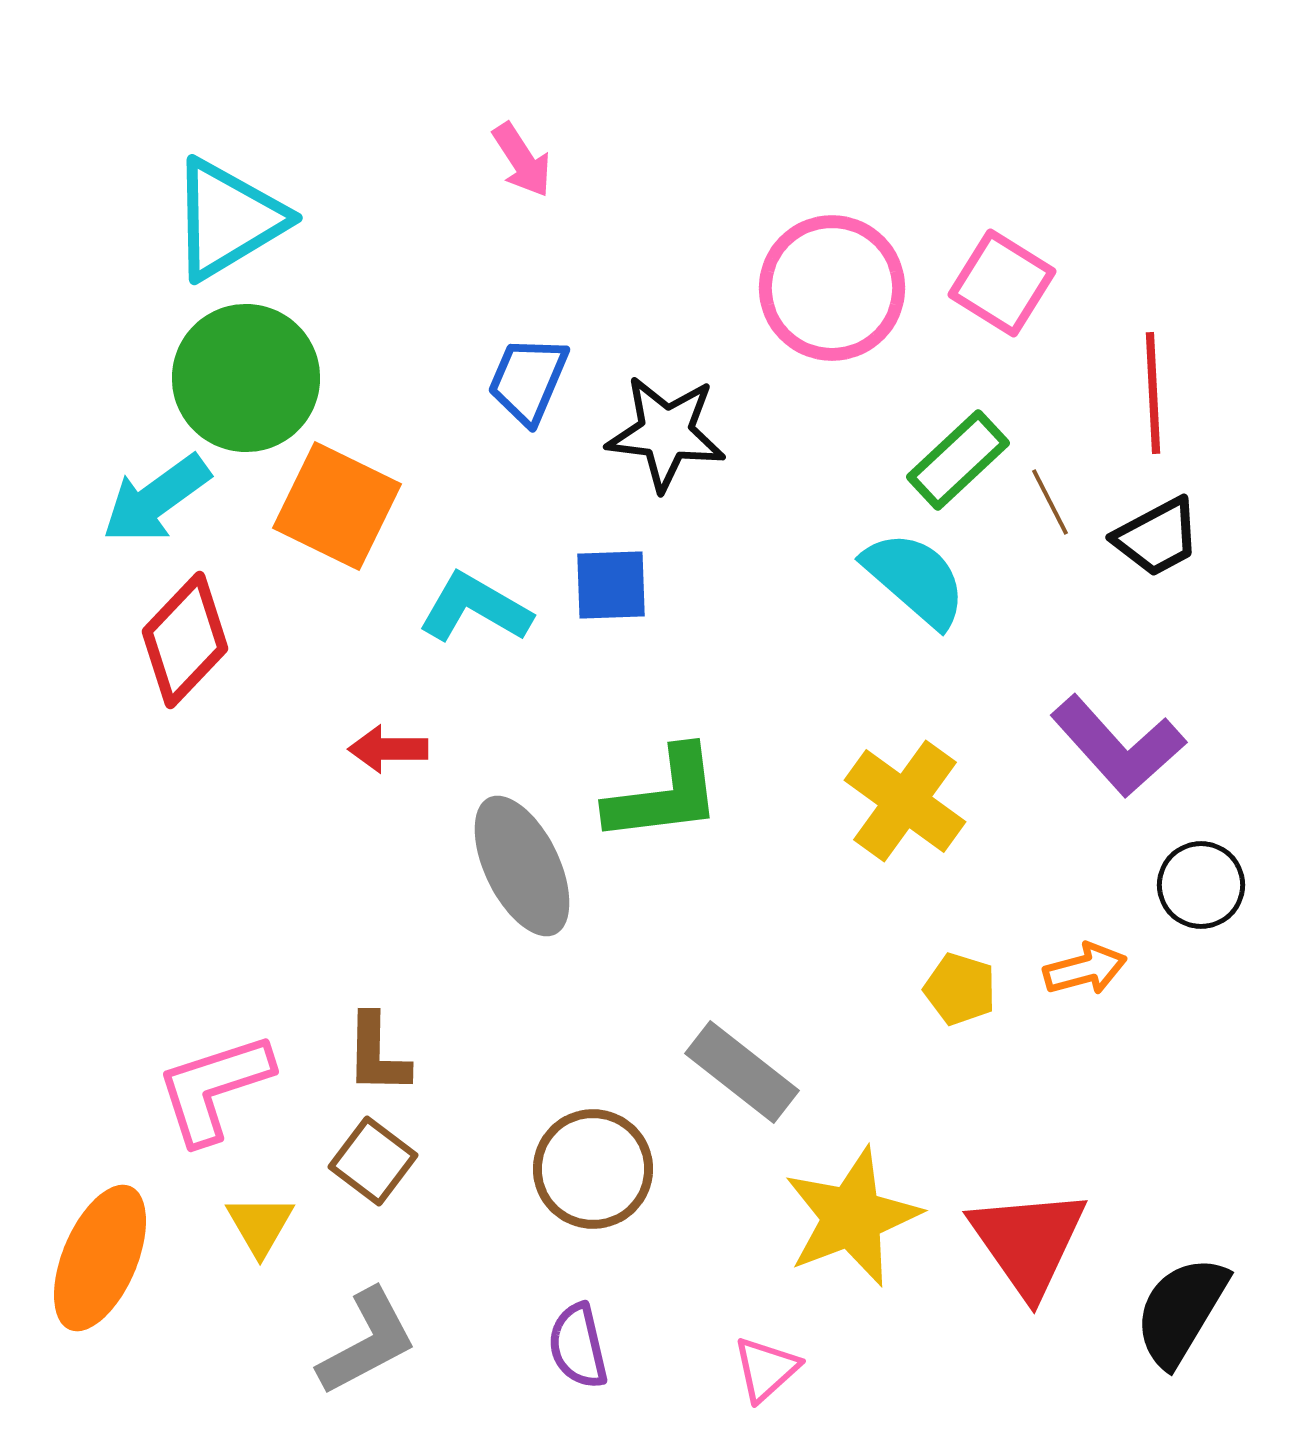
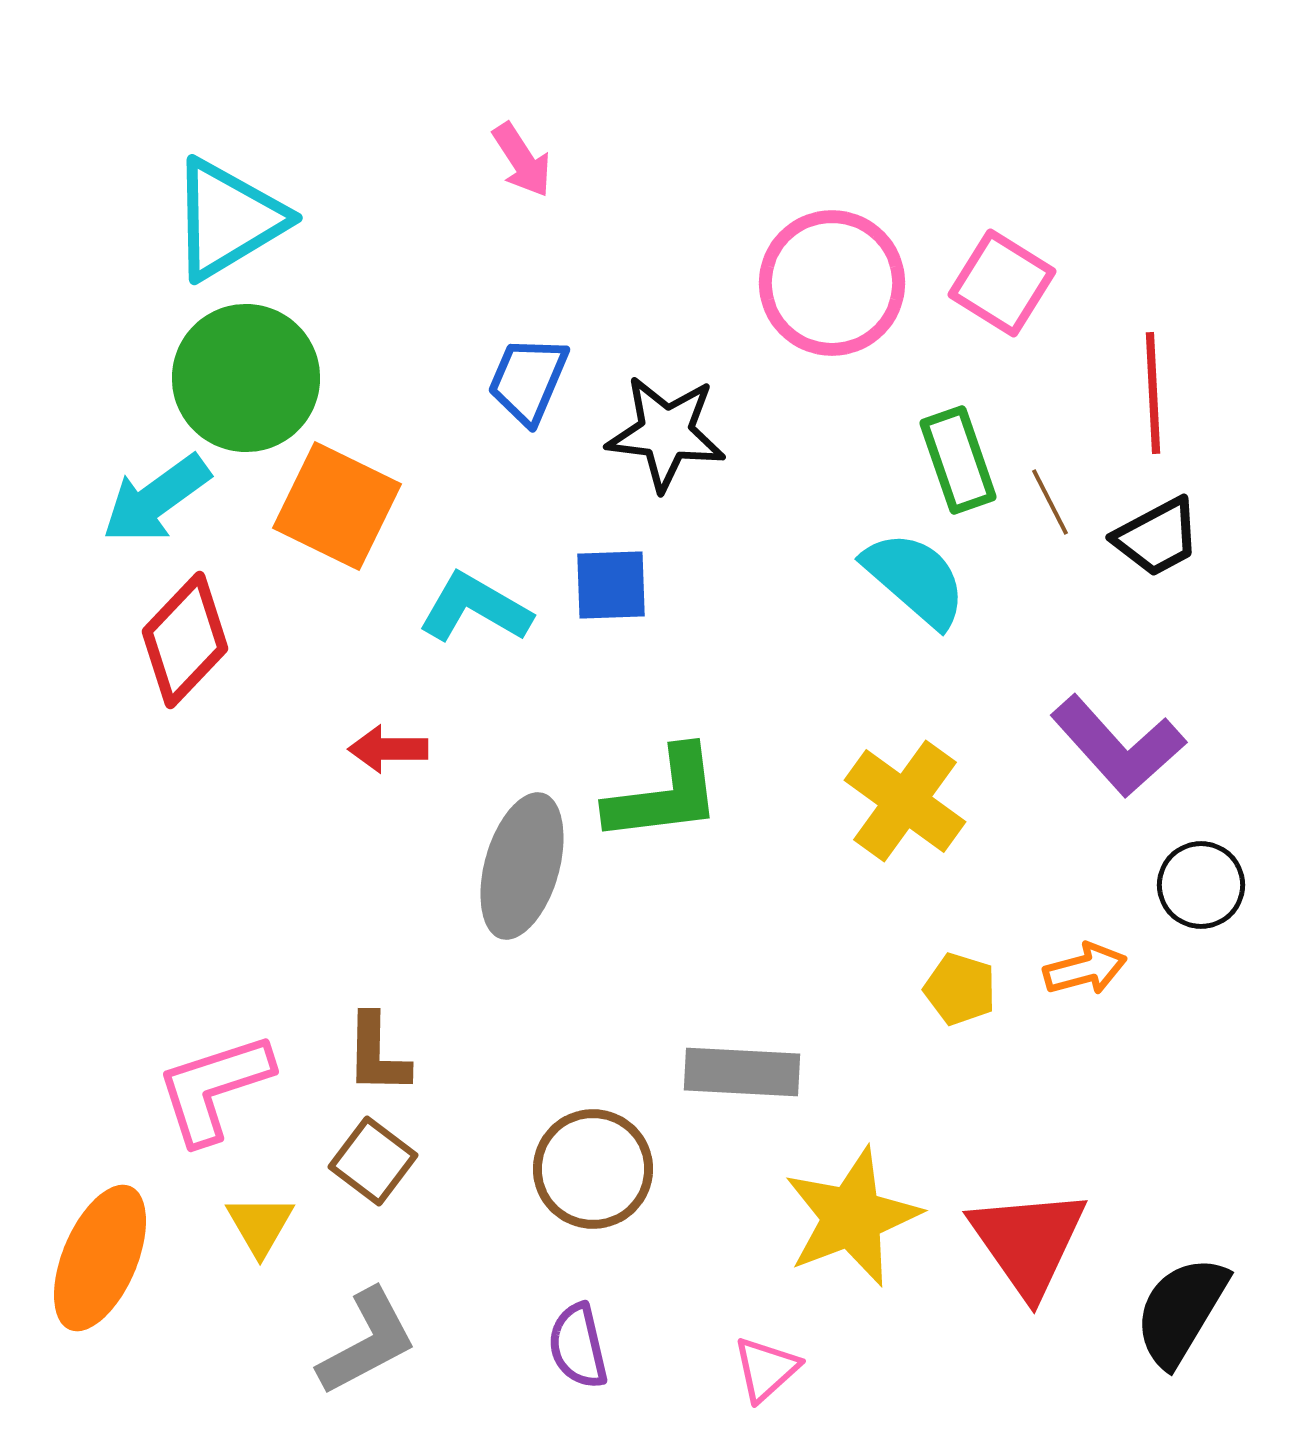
pink circle: moved 5 px up
green rectangle: rotated 66 degrees counterclockwise
gray ellipse: rotated 42 degrees clockwise
gray rectangle: rotated 35 degrees counterclockwise
